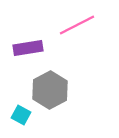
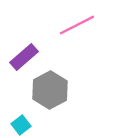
purple rectangle: moved 4 px left, 9 px down; rotated 32 degrees counterclockwise
cyan square: moved 10 px down; rotated 24 degrees clockwise
